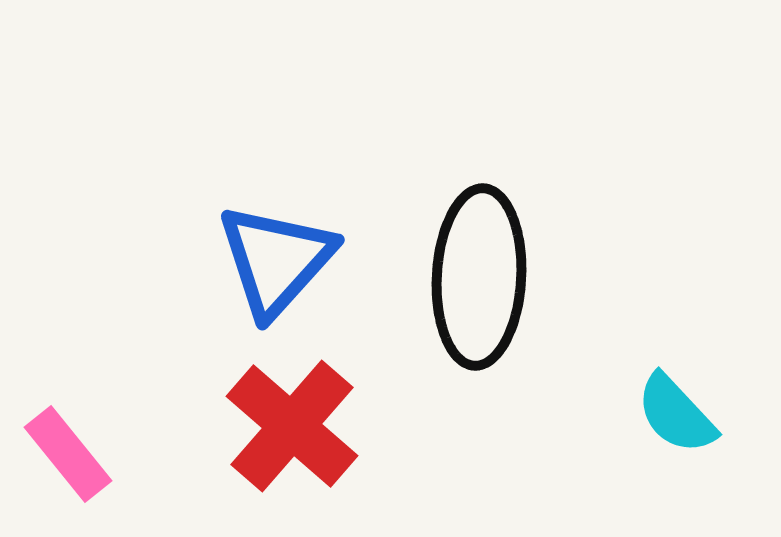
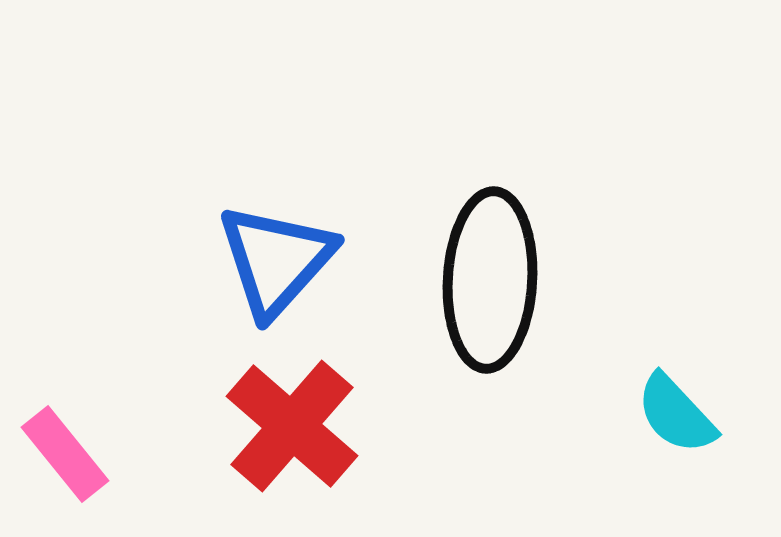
black ellipse: moved 11 px right, 3 px down
pink rectangle: moved 3 px left
